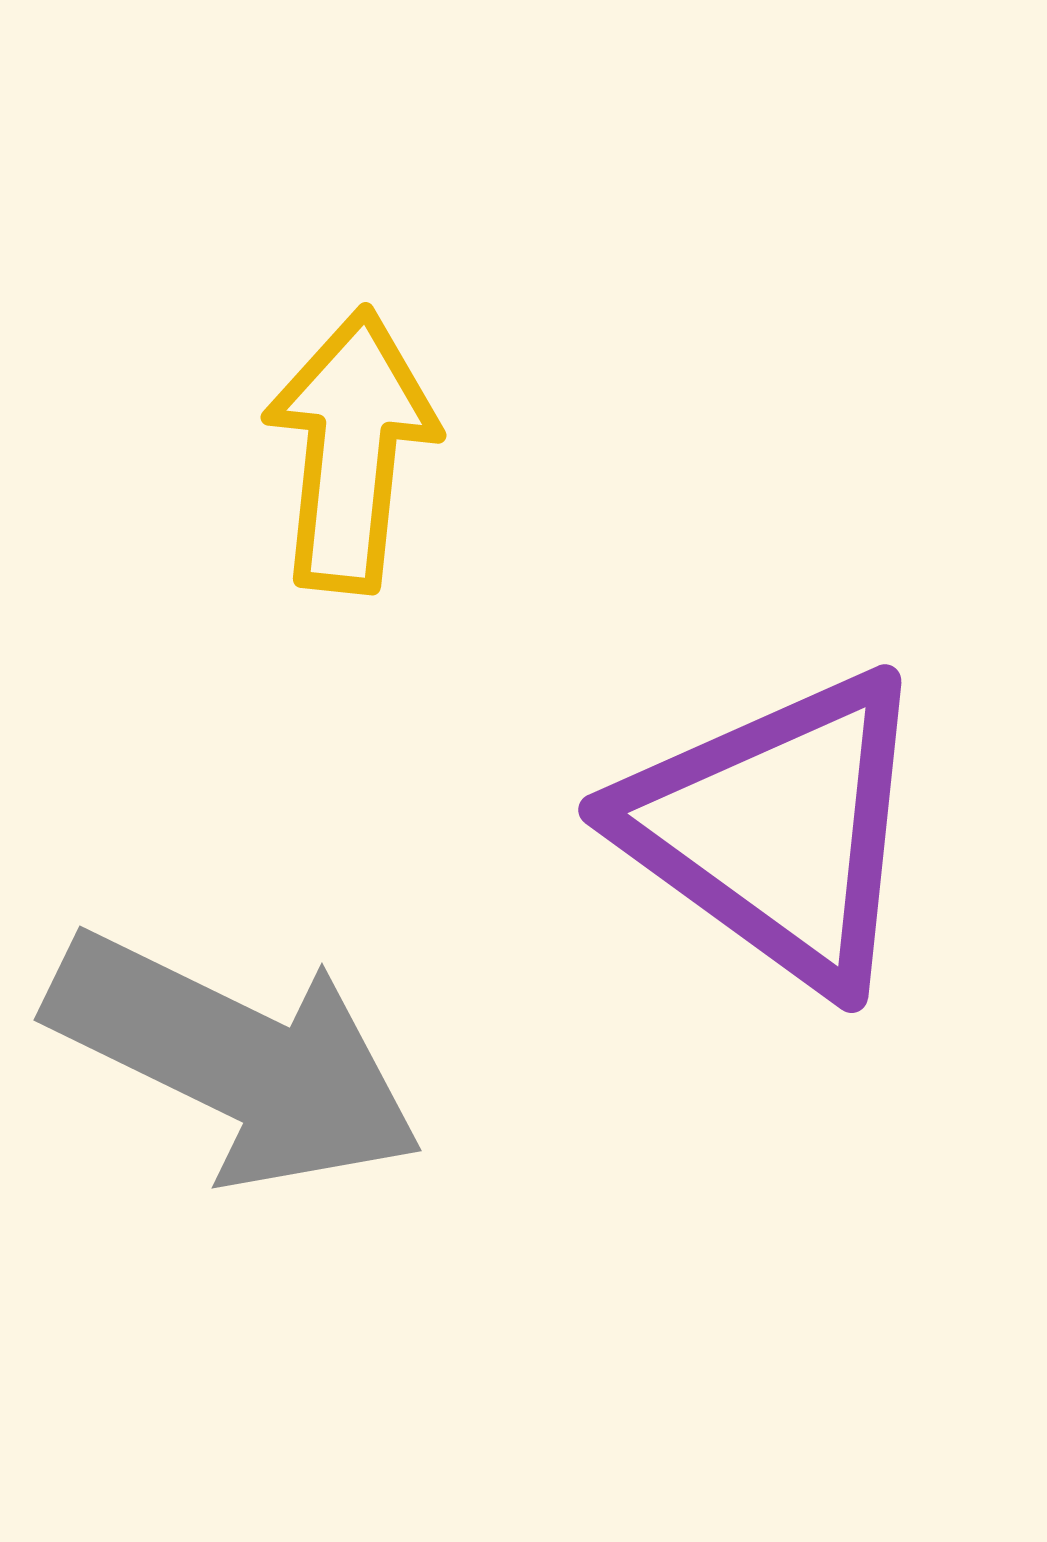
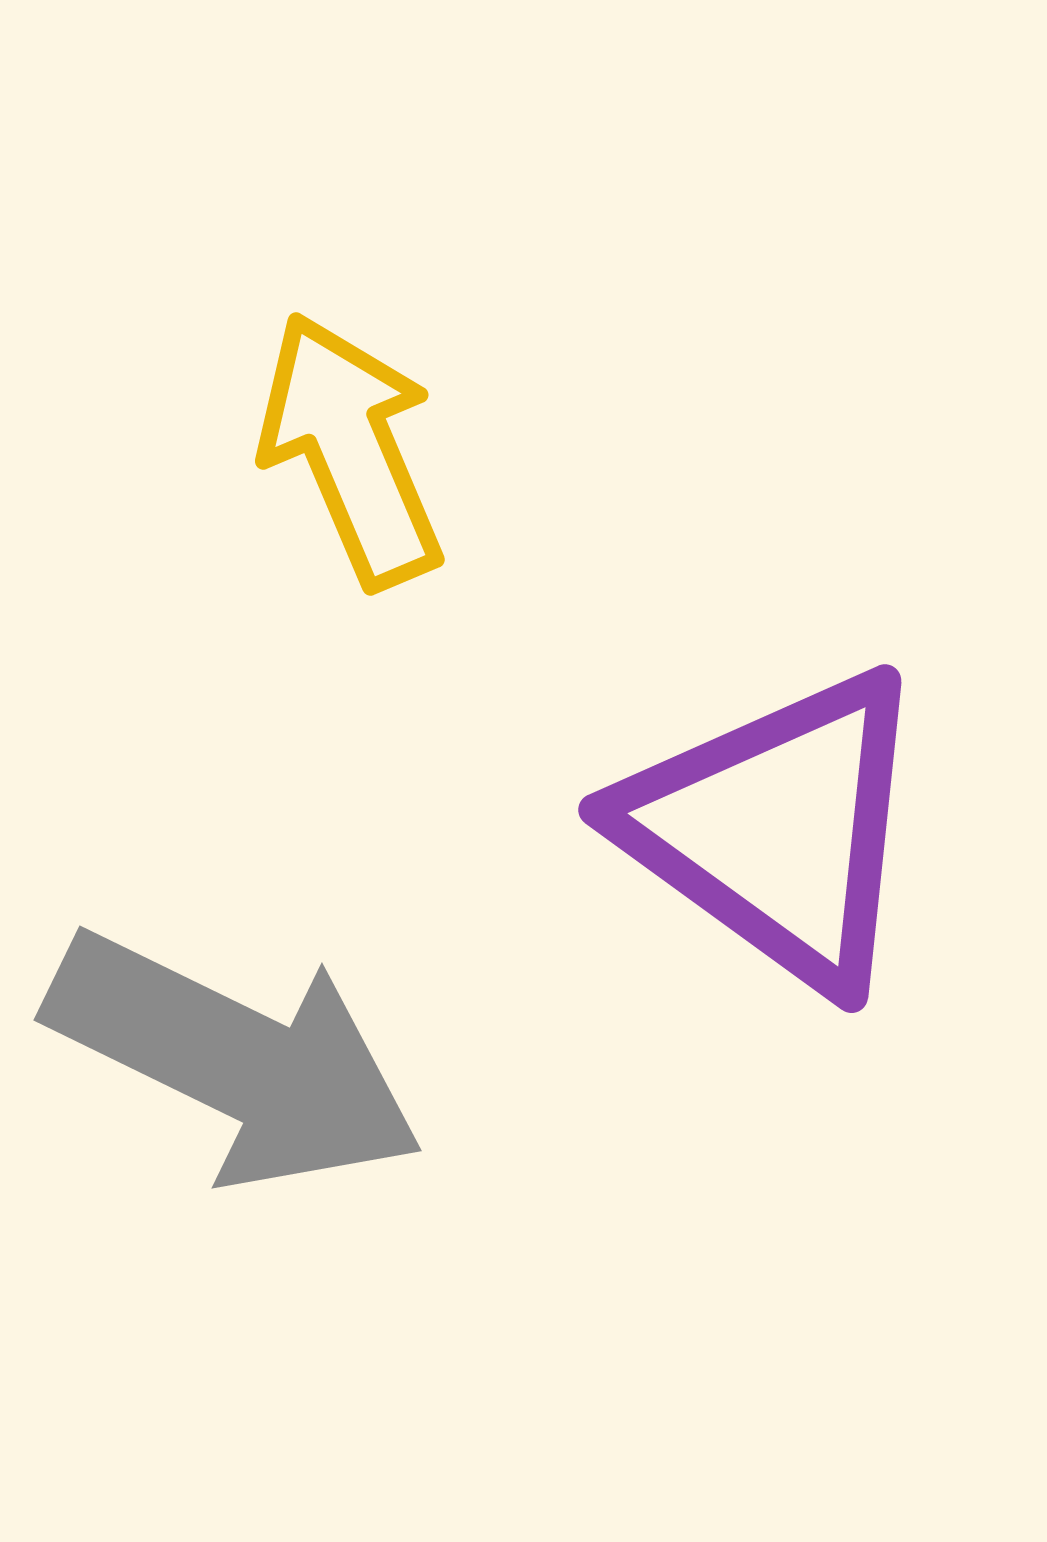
yellow arrow: rotated 29 degrees counterclockwise
